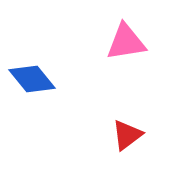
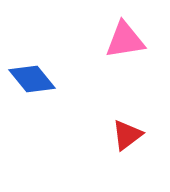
pink triangle: moved 1 px left, 2 px up
